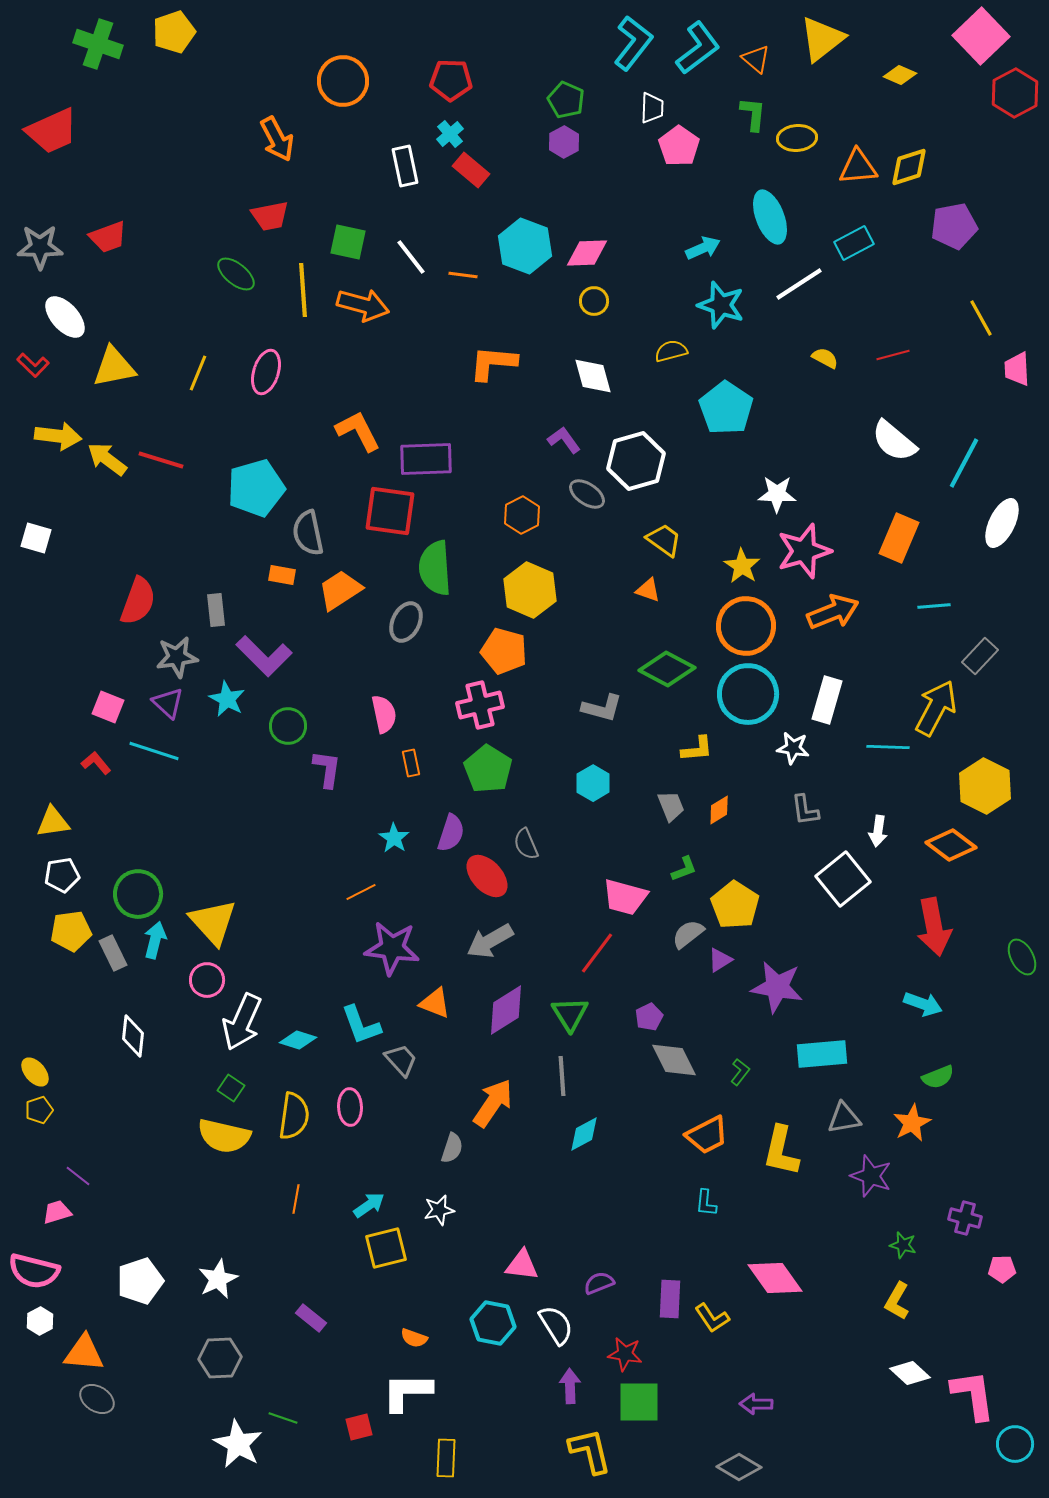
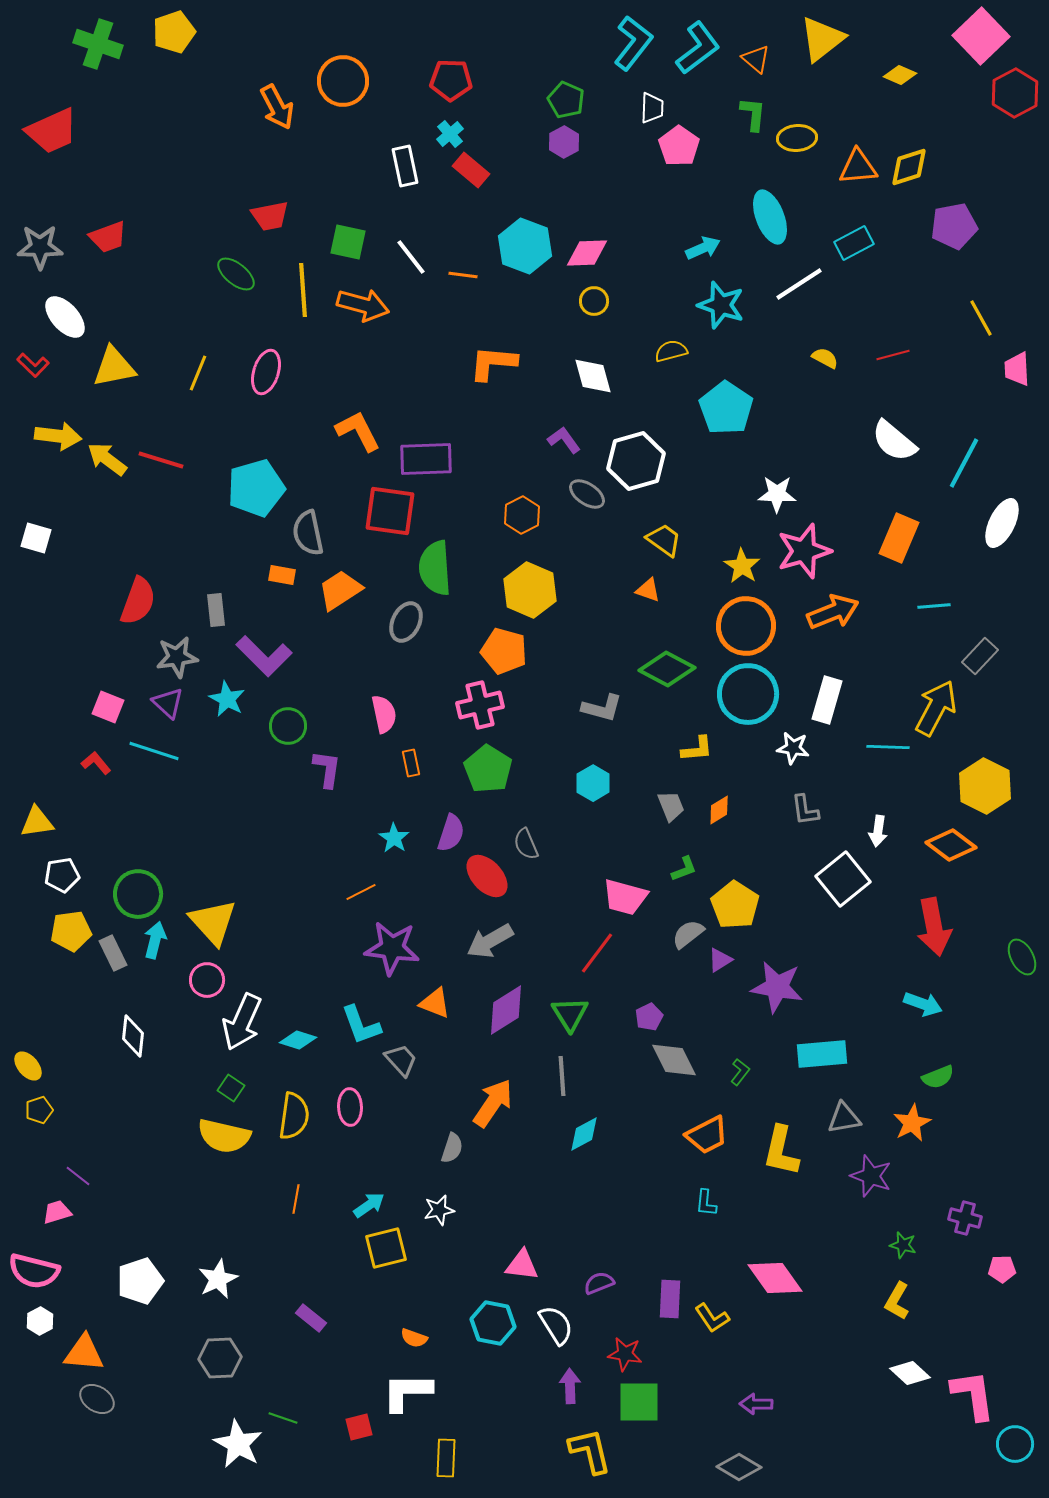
orange arrow at (277, 139): moved 32 px up
yellow triangle at (53, 822): moved 16 px left
yellow ellipse at (35, 1072): moved 7 px left, 6 px up
